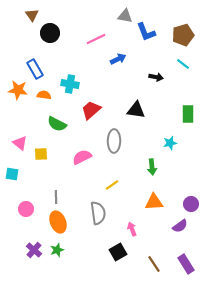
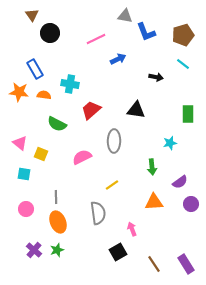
orange star: moved 1 px right, 2 px down
yellow square: rotated 24 degrees clockwise
cyan square: moved 12 px right
purple semicircle: moved 44 px up
